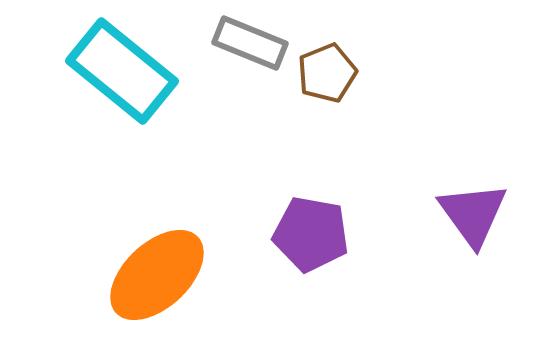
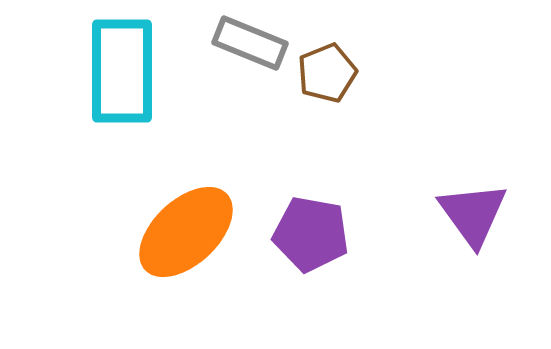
cyan rectangle: rotated 51 degrees clockwise
orange ellipse: moved 29 px right, 43 px up
